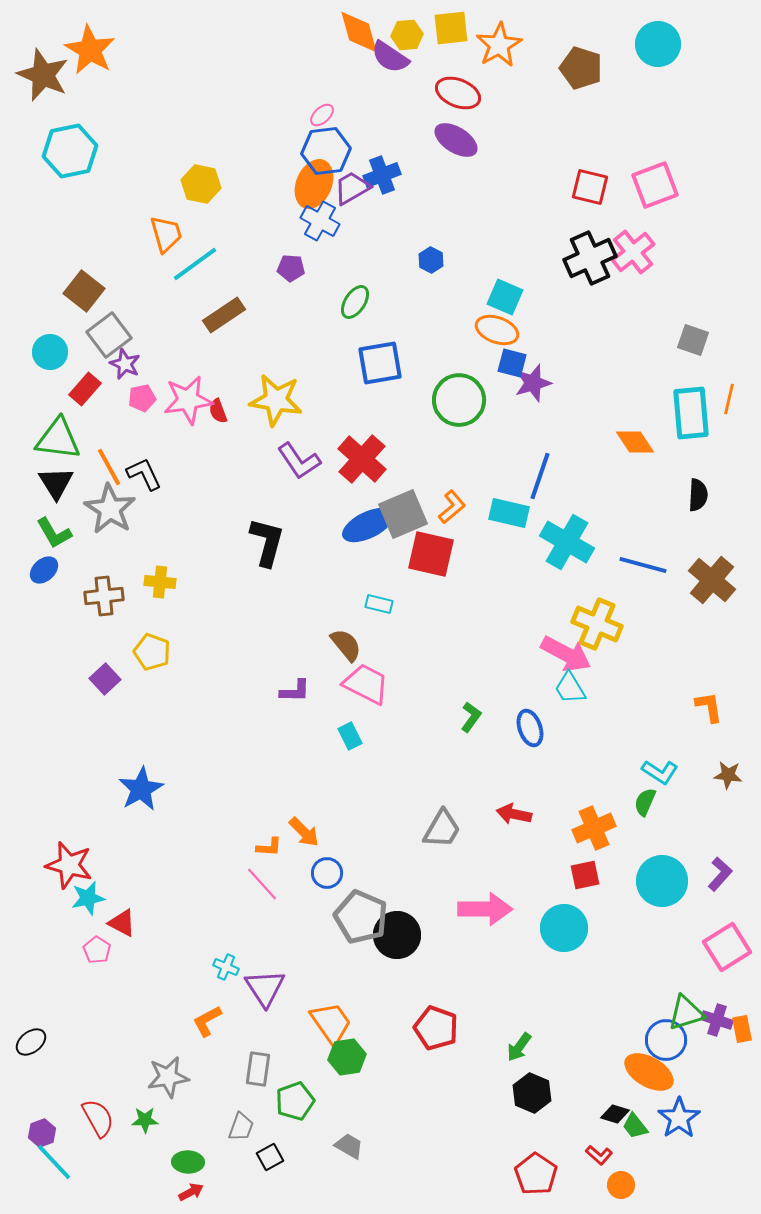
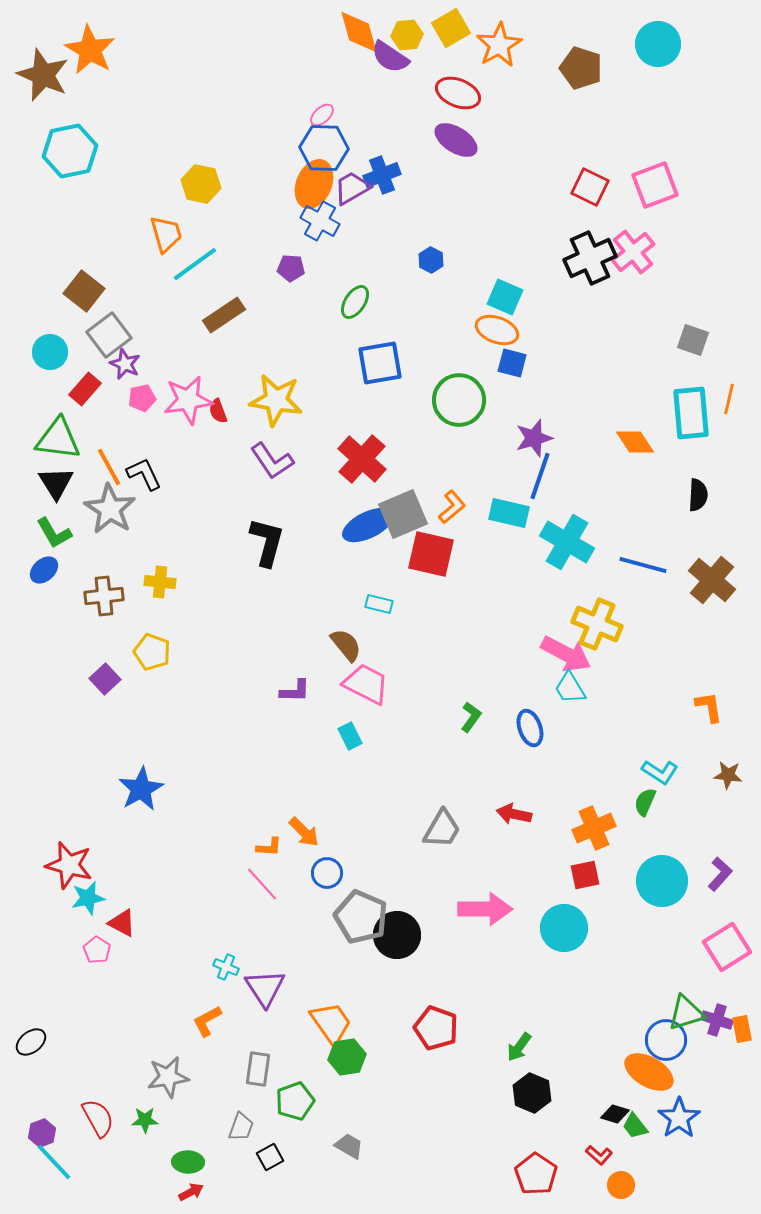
yellow square at (451, 28): rotated 24 degrees counterclockwise
blue hexagon at (326, 151): moved 2 px left, 3 px up; rotated 9 degrees clockwise
red square at (590, 187): rotated 12 degrees clockwise
purple star at (533, 383): moved 1 px right, 55 px down
purple L-shape at (299, 461): moved 27 px left
